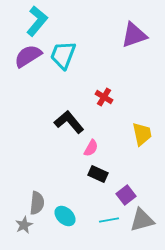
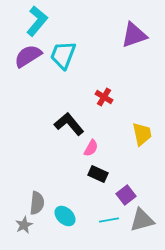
black L-shape: moved 2 px down
